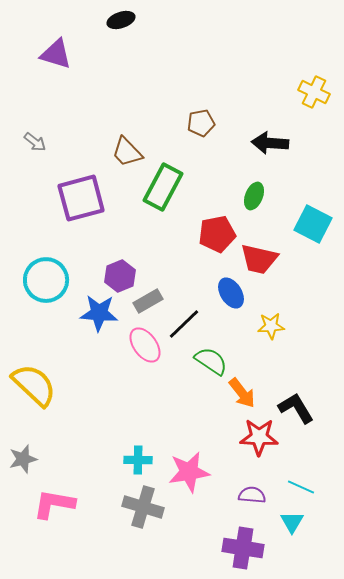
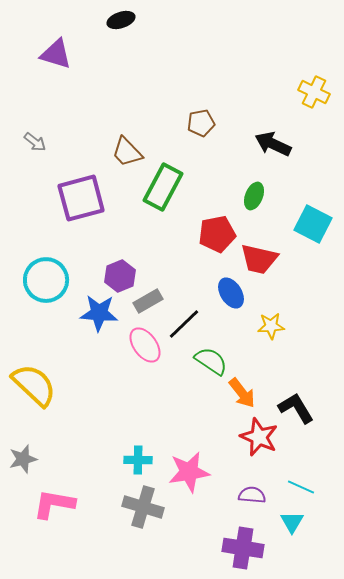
black arrow: moved 3 px right, 1 px down; rotated 21 degrees clockwise
red star: rotated 21 degrees clockwise
